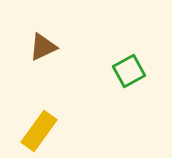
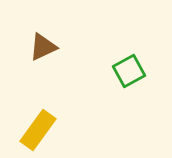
yellow rectangle: moved 1 px left, 1 px up
